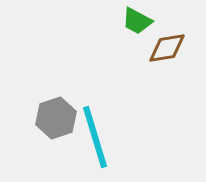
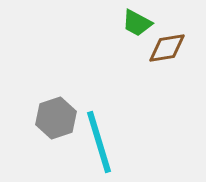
green trapezoid: moved 2 px down
cyan line: moved 4 px right, 5 px down
